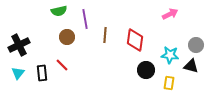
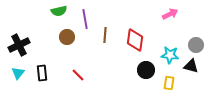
red line: moved 16 px right, 10 px down
